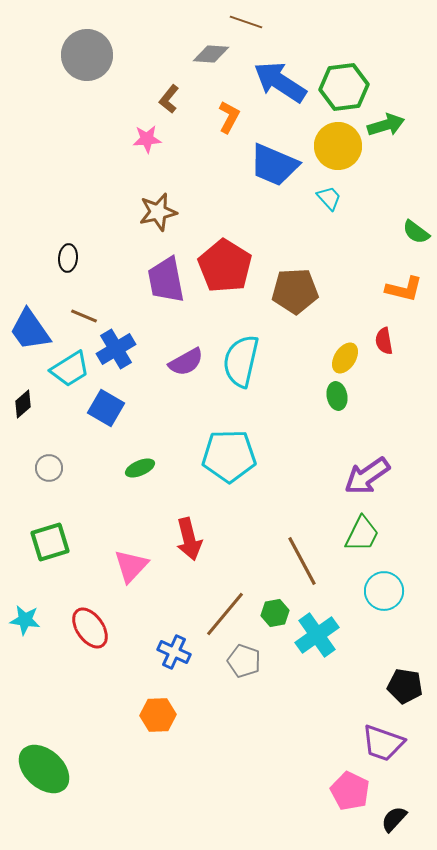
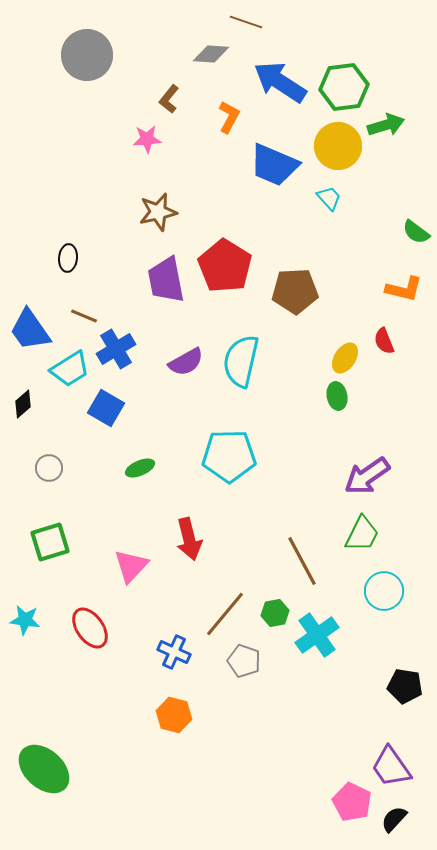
red semicircle at (384, 341): rotated 12 degrees counterclockwise
orange hexagon at (158, 715): moved 16 px right; rotated 16 degrees clockwise
purple trapezoid at (383, 743): moved 8 px right, 24 px down; rotated 36 degrees clockwise
pink pentagon at (350, 791): moved 2 px right, 11 px down
